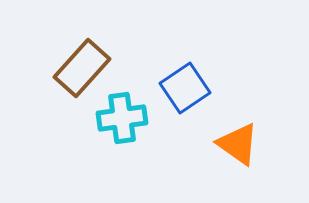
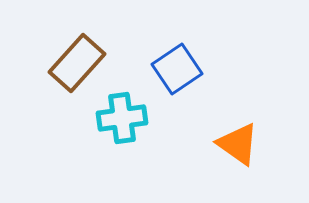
brown rectangle: moved 5 px left, 5 px up
blue square: moved 8 px left, 19 px up
